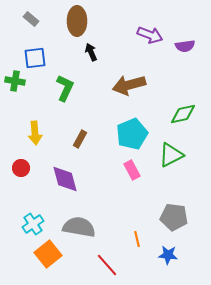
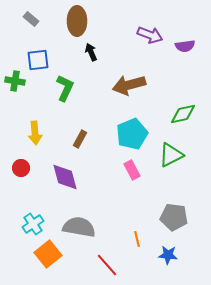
blue square: moved 3 px right, 2 px down
purple diamond: moved 2 px up
